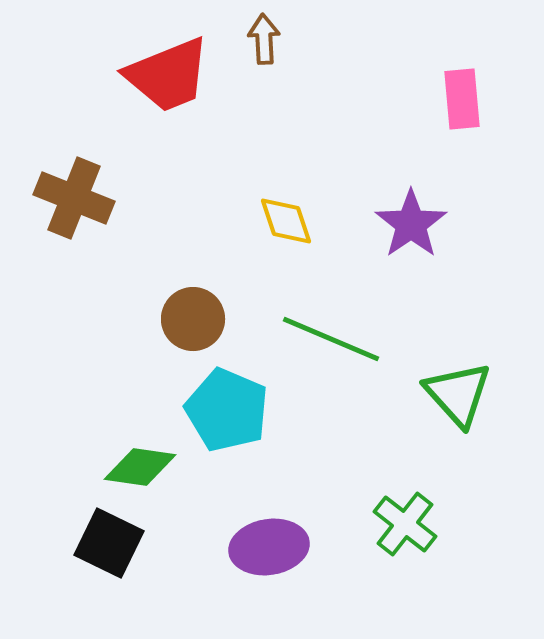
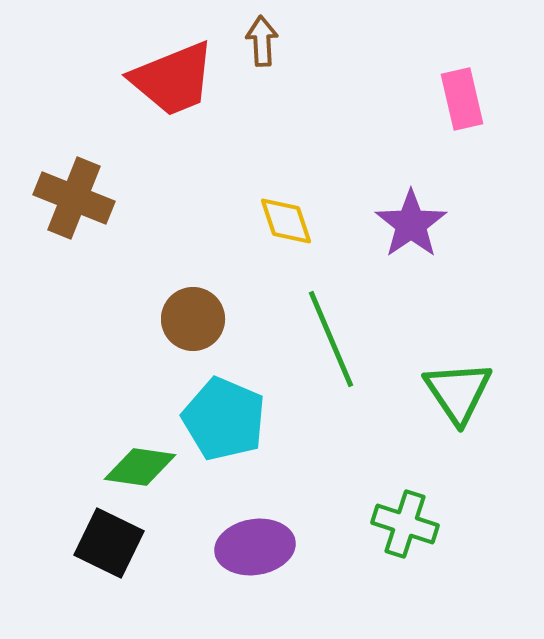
brown arrow: moved 2 px left, 2 px down
red trapezoid: moved 5 px right, 4 px down
pink rectangle: rotated 8 degrees counterclockwise
green line: rotated 44 degrees clockwise
green triangle: moved 2 px up; rotated 8 degrees clockwise
cyan pentagon: moved 3 px left, 9 px down
green cross: rotated 20 degrees counterclockwise
purple ellipse: moved 14 px left
